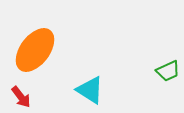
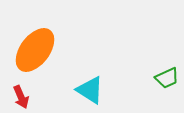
green trapezoid: moved 1 px left, 7 px down
red arrow: rotated 15 degrees clockwise
